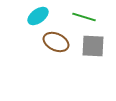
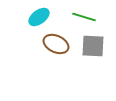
cyan ellipse: moved 1 px right, 1 px down
brown ellipse: moved 2 px down
